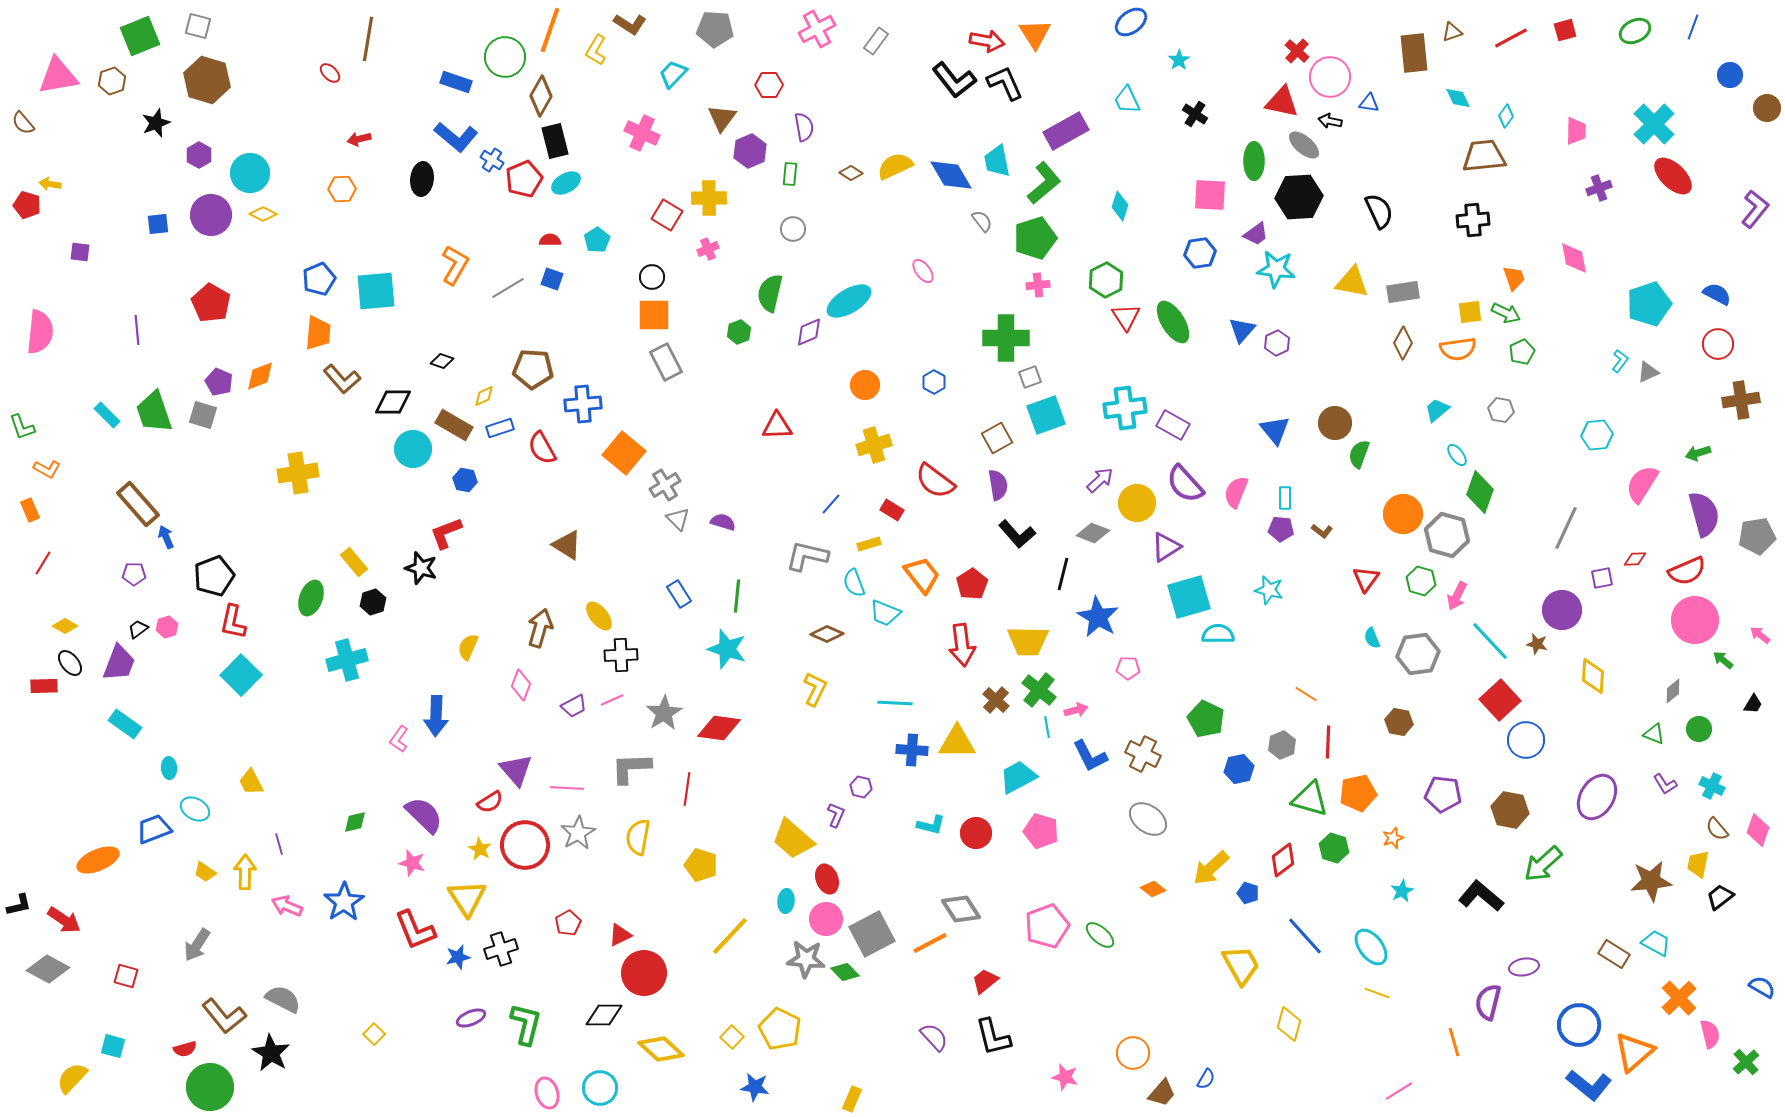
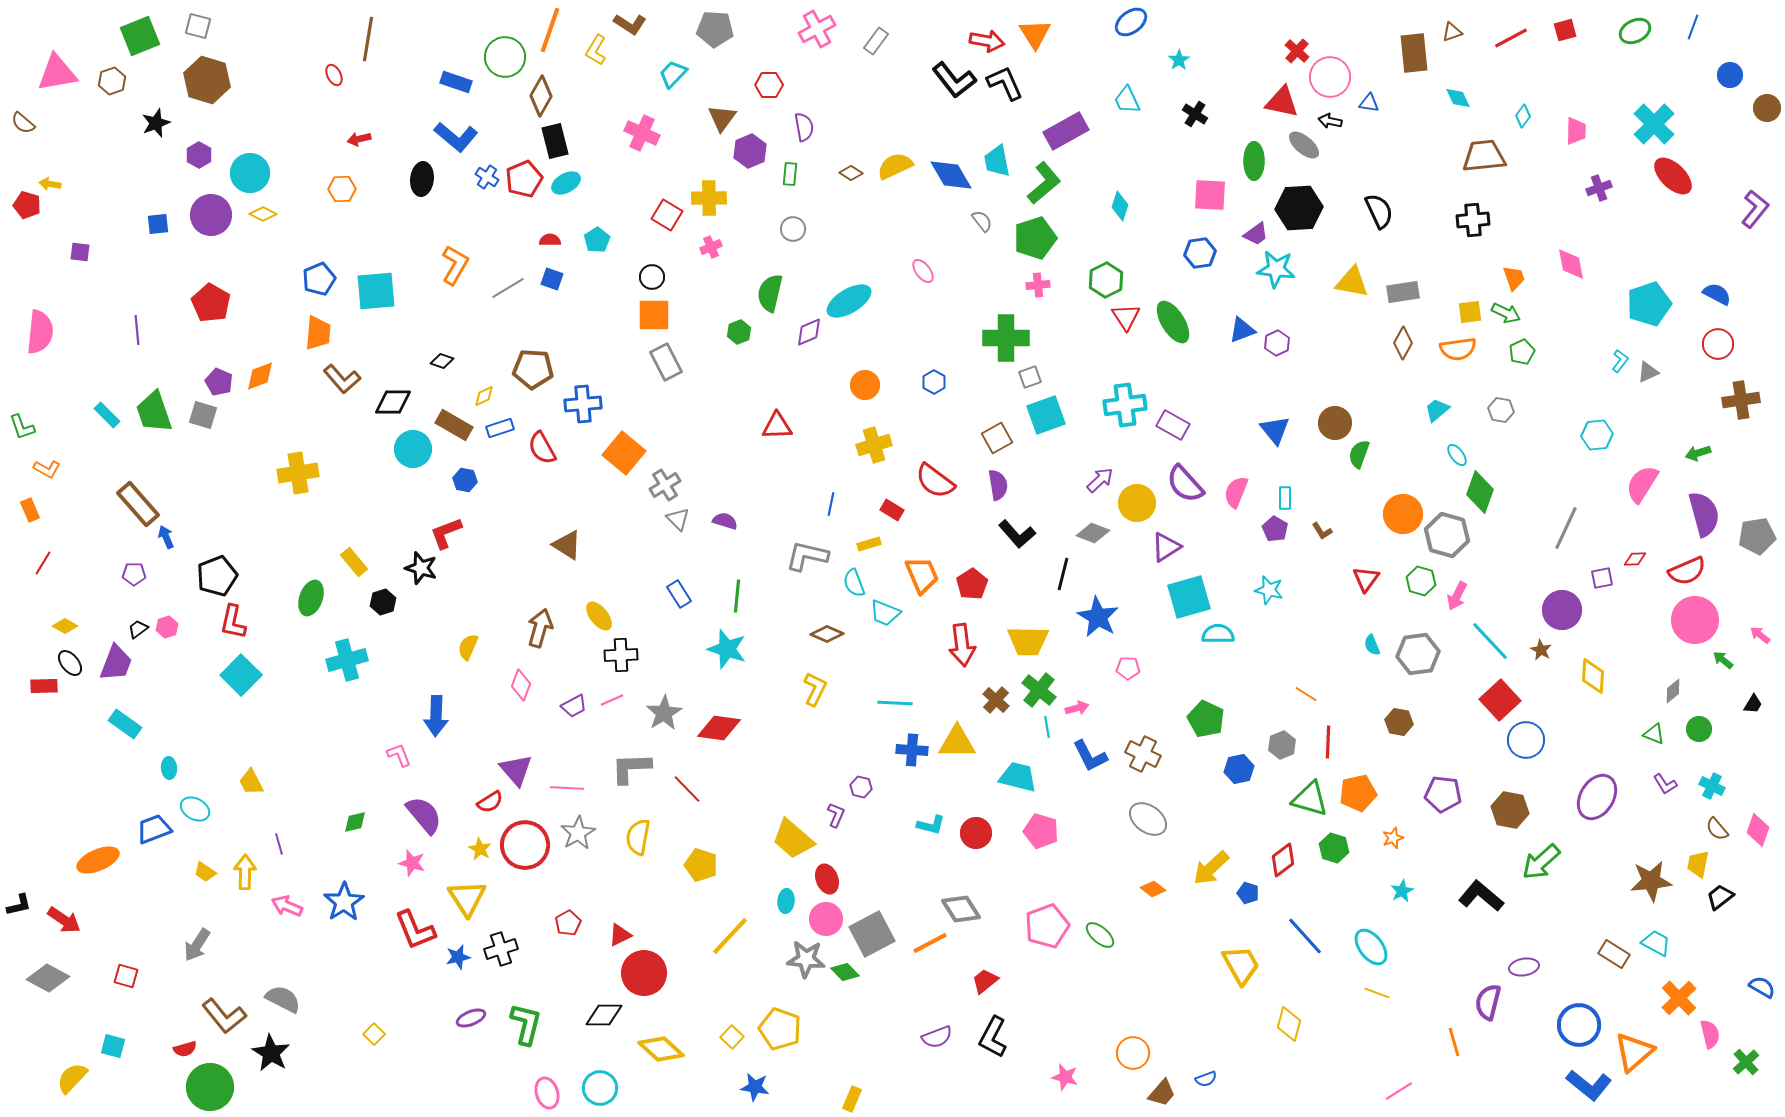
red ellipse at (330, 73): moved 4 px right, 2 px down; rotated 20 degrees clockwise
pink triangle at (58, 76): moved 1 px left, 3 px up
cyan diamond at (1506, 116): moved 17 px right
brown semicircle at (23, 123): rotated 10 degrees counterclockwise
blue cross at (492, 160): moved 5 px left, 17 px down
black hexagon at (1299, 197): moved 11 px down
pink cross at (708, 249): moved 3 px right, 2 px up
pink diamond at (1574, 258): moved 3 px left, 6 px down
blue triangle at (1242, 330): rotated 28 degrees clockwise
cyan cross at (1125, 408): moved 3 px up
blue line at (831, 504): rotated 30 degrees counterclockwise
purple semicircle at (723, 522): moved 2 px right, 1 px up
purple pentagon at (1281, 529): moved 6 px left; rotated 25 degrees clockwise
brown L-shape at (1322, 531): rotated 20 degrees clockwise
orange trapezoid at (922, 575): rotated 15 degrees clockwise
black pentagon at (214, 576): moved 3 px right
black hexagon at (373, 602): moved 10 px right
cyan semicircle at (1372, 638): moved 7 px down
brown star at (1537, 644): moved 4 px right, 6 px down; rotated 15 degrees clockwise
purple trapezoid at (119, 663): moved 3 px left
pink arrow at (1076, 710): moved 1 px right, 2 px up
pink L-shape at (399, 739): moved 16 px down; rotated 124 degrees clockwise
cyan trapezoid at (1018, 777): rotated 42 degrees clockwise
red line at (687, 789): rotated 52 degrees counterclockwise
purple semicircle at (424, 815): rotated 6 degrees clockwise
green arrow at (1543, 864): moved 2 px left, 2 px up
gray diamond at (48, 969): moved 9 px down
yellow pentagon at (780, 1029): rotated 6 degrees counterclockwise
purple semicircle at (934, 1037): moved 3 px right; rotated 112 degrees clockwise
black L-shape at (993, 1037): rotated 42 degrees clockwise
blue semicircle at (1206, 1079): rotated 40 degrees clockwise
